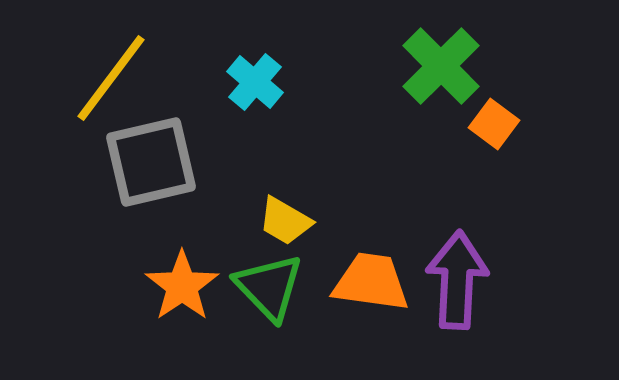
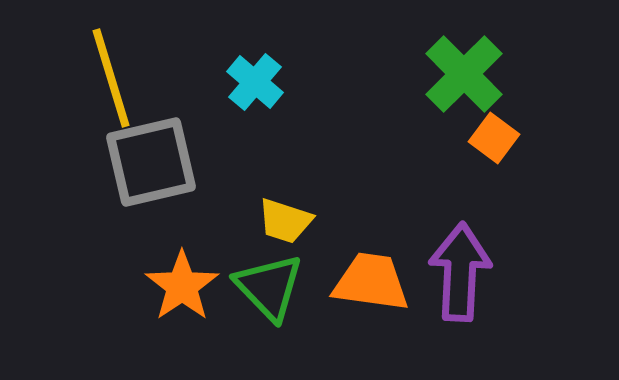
green cross: moved 23 px right, 8 px down
yellow line: rotated 54 degrees counterclockwise
orange square: moved 14 px down
yellow trapezoid: rotated 12 degrees counterclockwise
purple arrow: moved 3 px right, 8 px up
